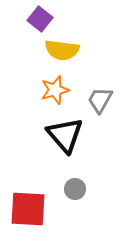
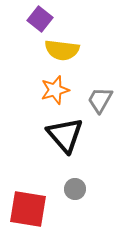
red square: rotated 6 degrees clockwise
